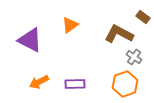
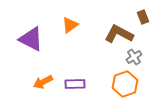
brown rectangle: rotated 32 degrees clockwise
purple triangle: moved 1 px right, 1 px up
gray cross: rotated 21 degrees clockwise
orange arrow: moved 4 px right
